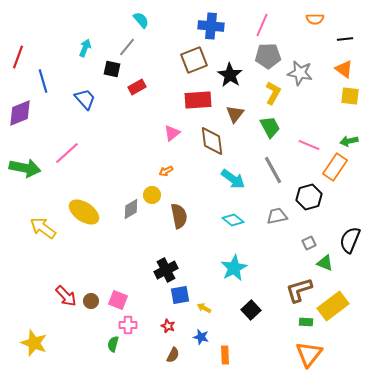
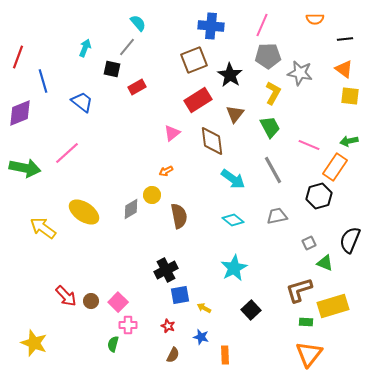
cyan semicircle at (141, 20): moved 3 px left, 3 px down
blue trapezoid at (85, 99): moved 3 px left, 3 px down; rotated 10 degrees counterclockwise
red rectangle at (198, 100): rotated 28 degrees counterclockwise
black hexagon at (309, 197): moved 10 px right, 1 px up
pink square at (118, 300): moved 2 px down; rotated 24 degrees clockwise
yellow rectangle at (333, 306): rotated 20 degrees clockwise
